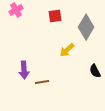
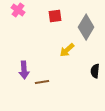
pink cross: moved 2 px right; rotated 24 degrees counterclockwise
black semicircle: rotated 32 degrees clockwise
